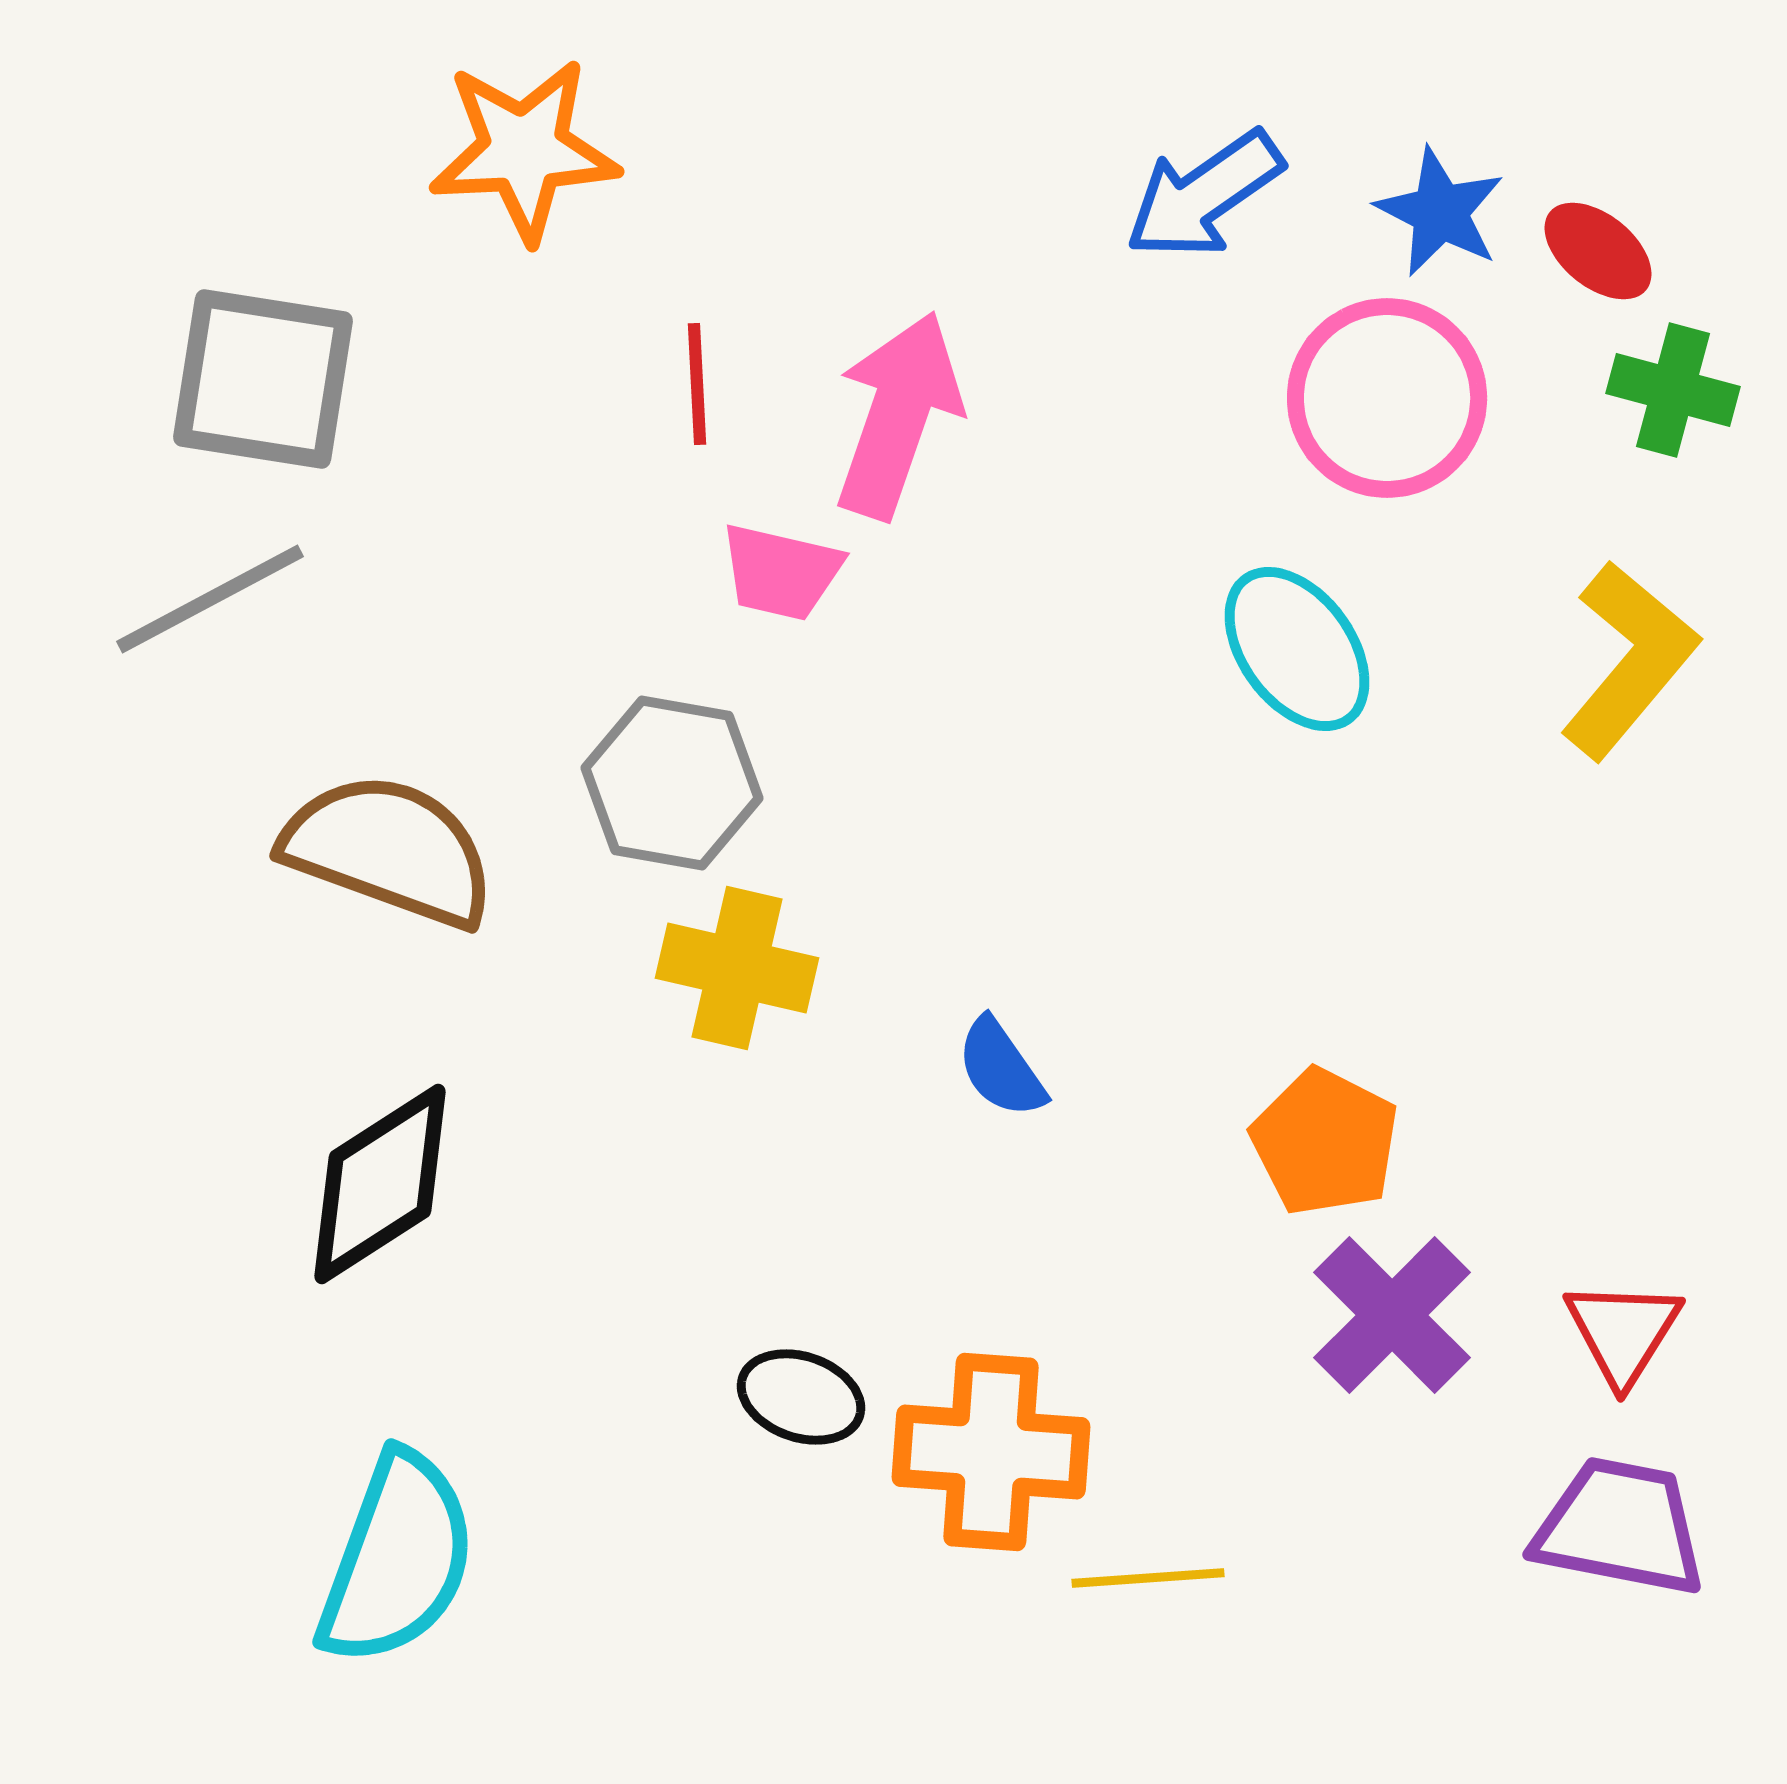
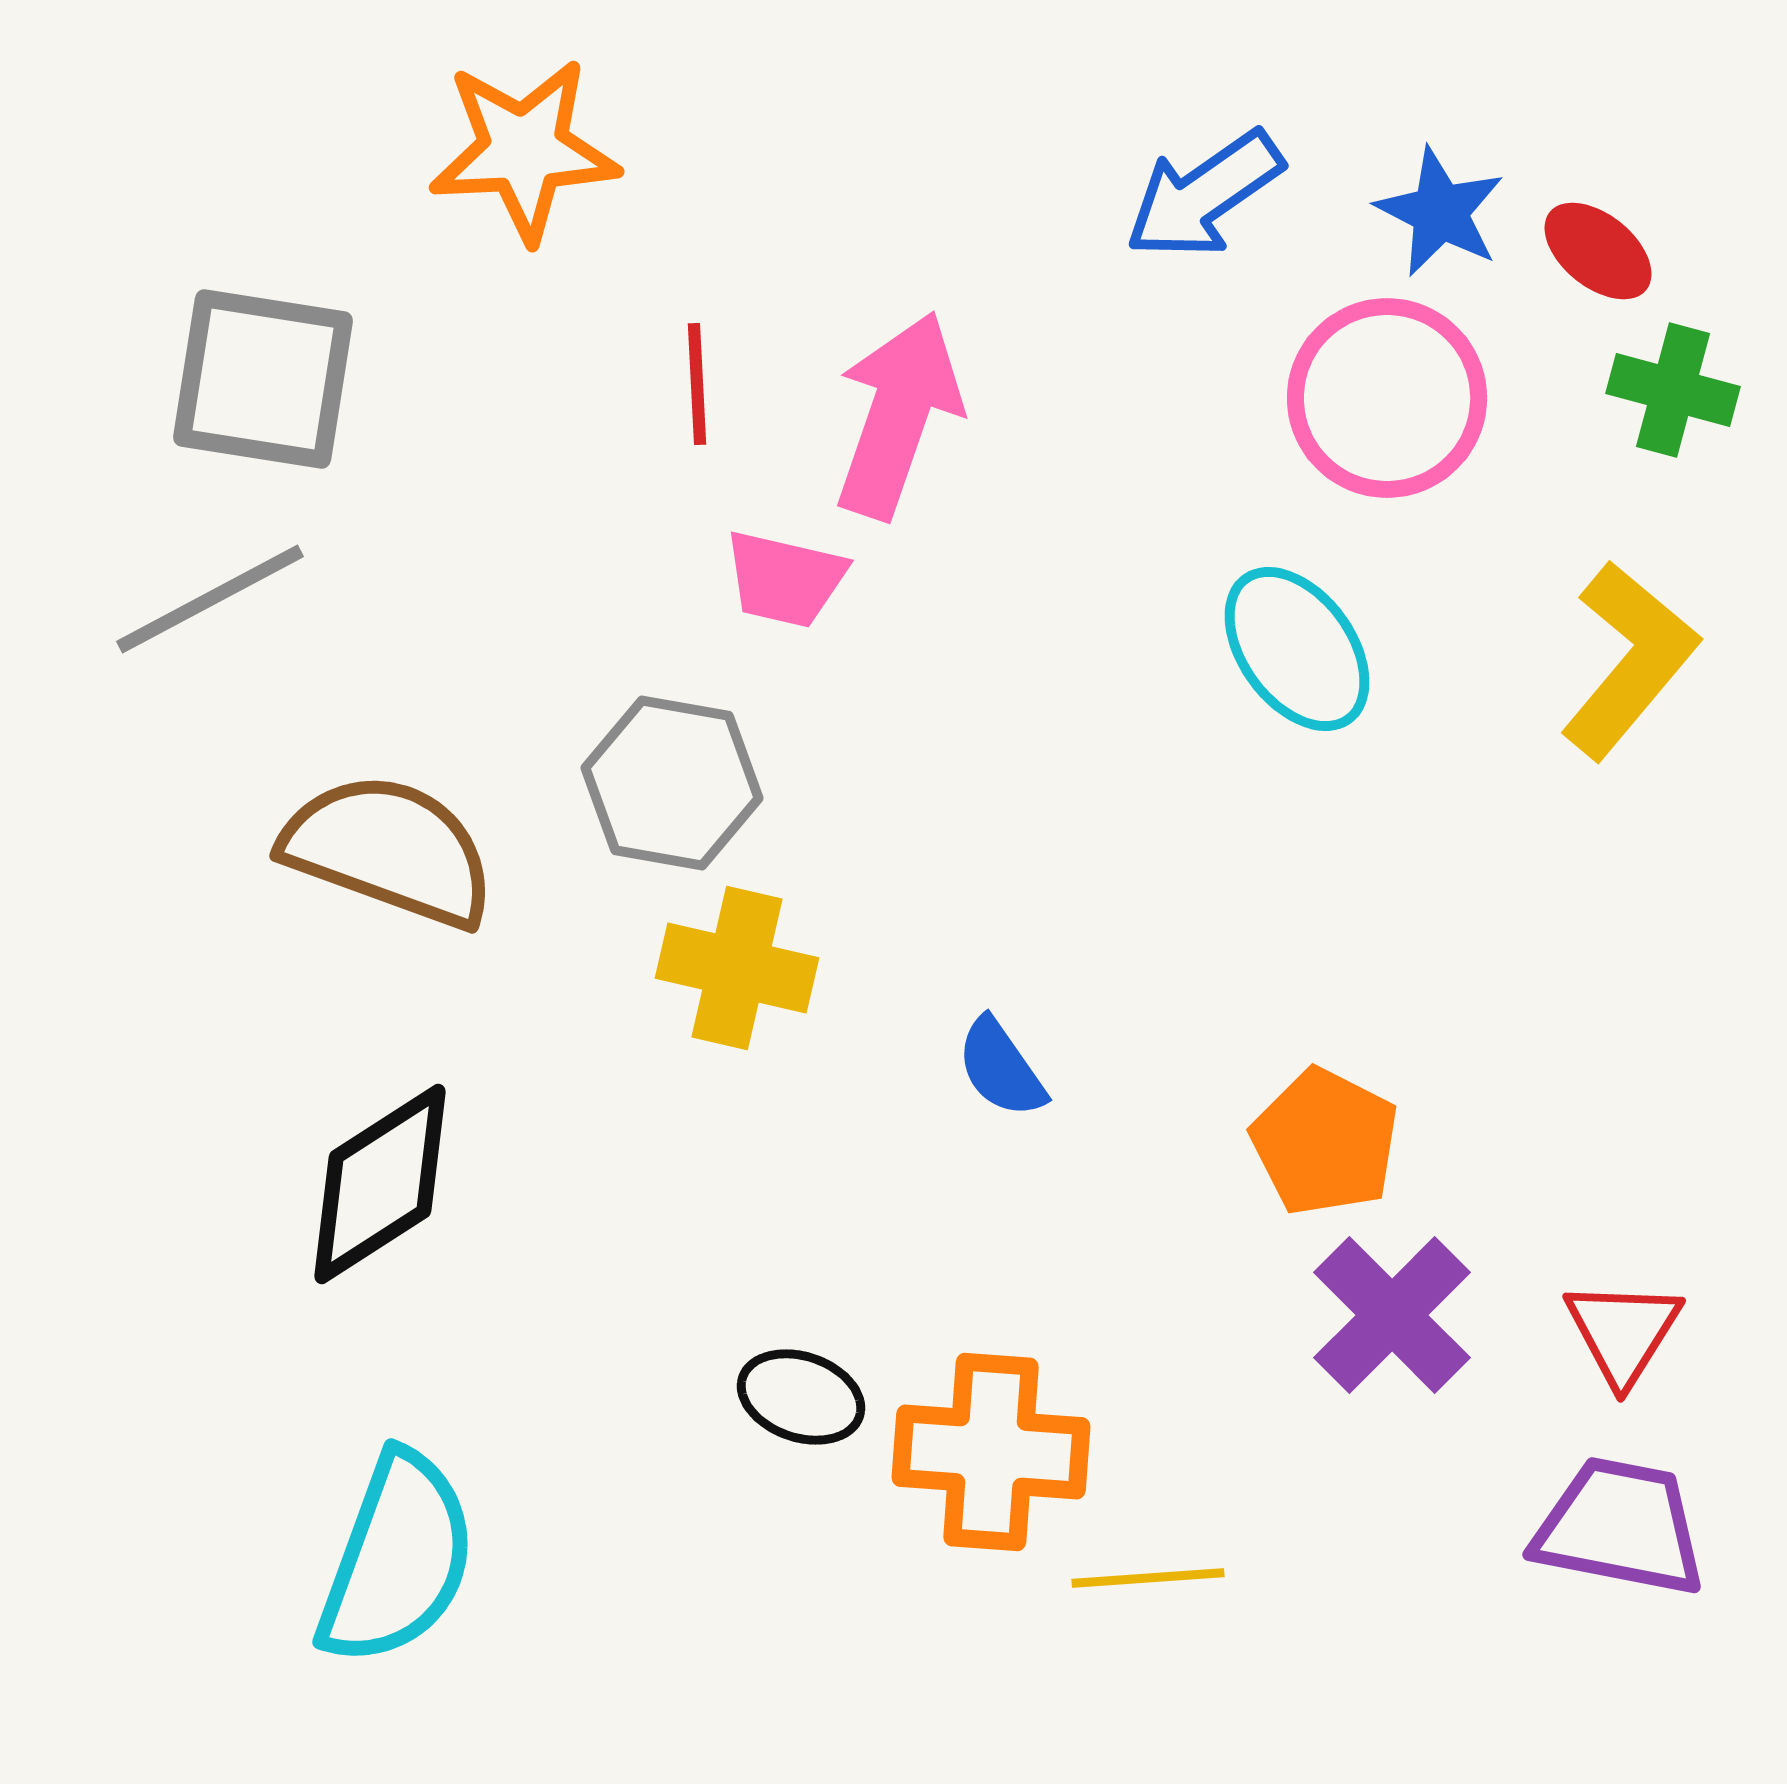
pink trapezoid: moved 4 px right, 7 px down
